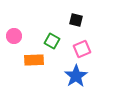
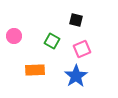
orange rectangle: moved 1 px right, 10 px down
